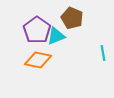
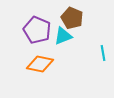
purple pentagon: rotated 12 degrees counterclockwise
cyan triangle: moved 7 px right
orange diamond: moved 2 px right, 4 px down
